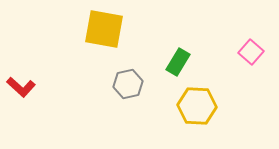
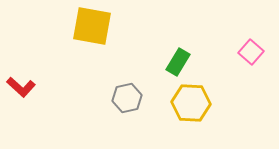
yellow square: moved 12 px left, 3 px up
gray hexagon: moved 1 px left, 14 px down
yellow hexagon: moved 6 px left, 3 px up
